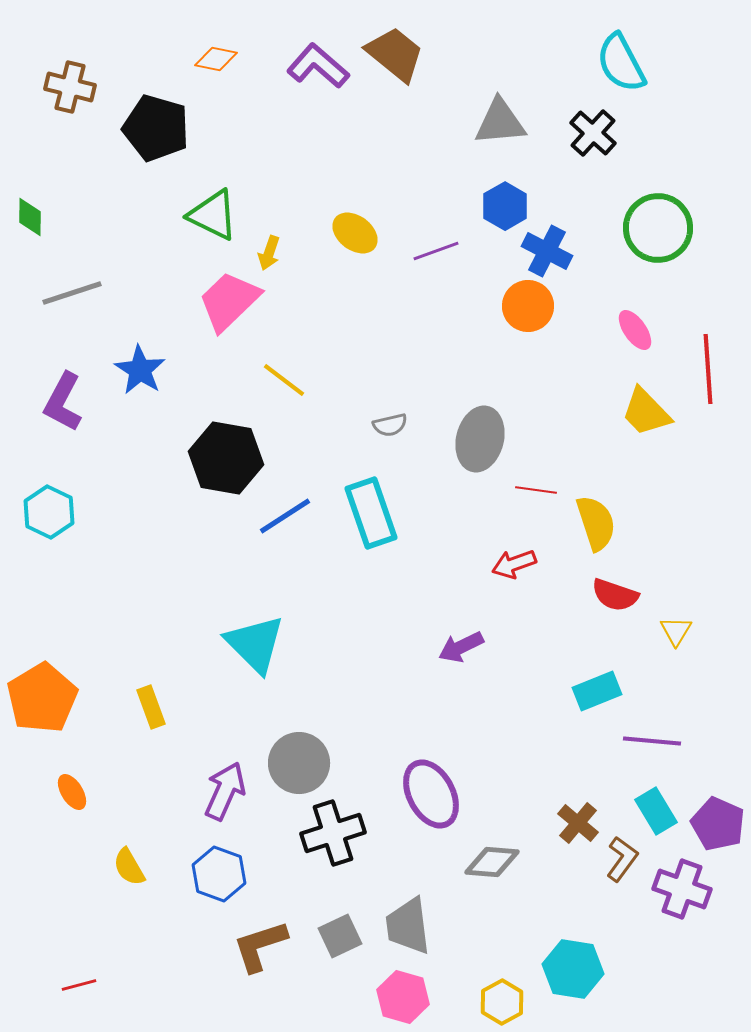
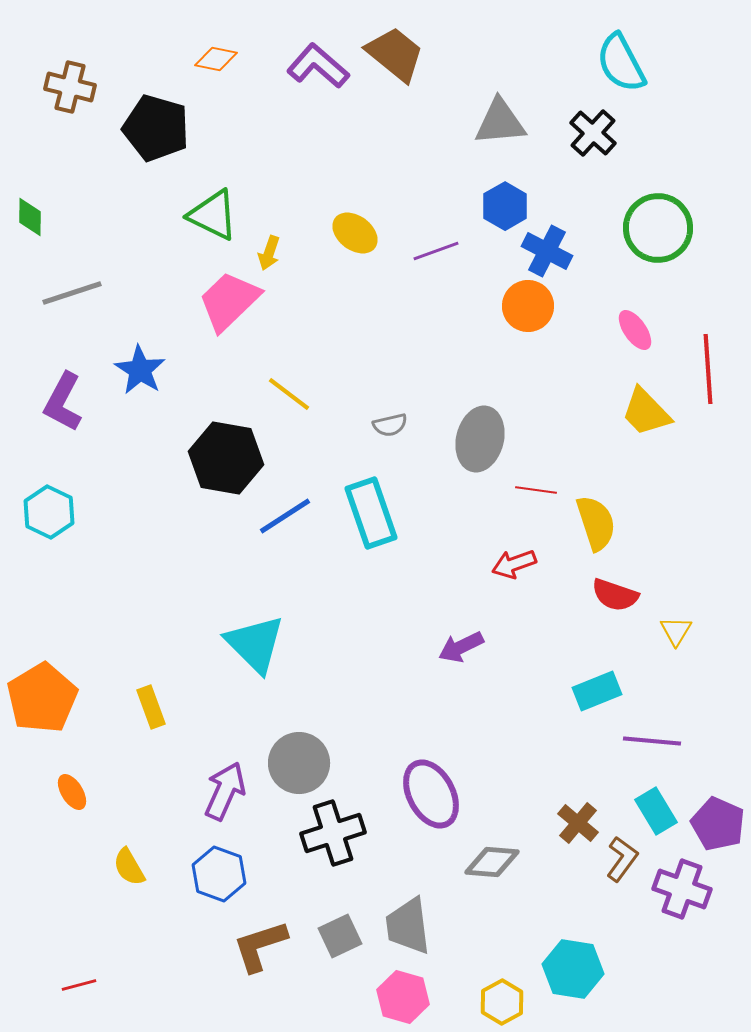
yellow line at (284, 380): moved 5 px right, 14 px down
